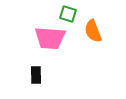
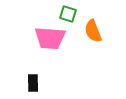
black rectangle: moved 3 px left, 8 px down
